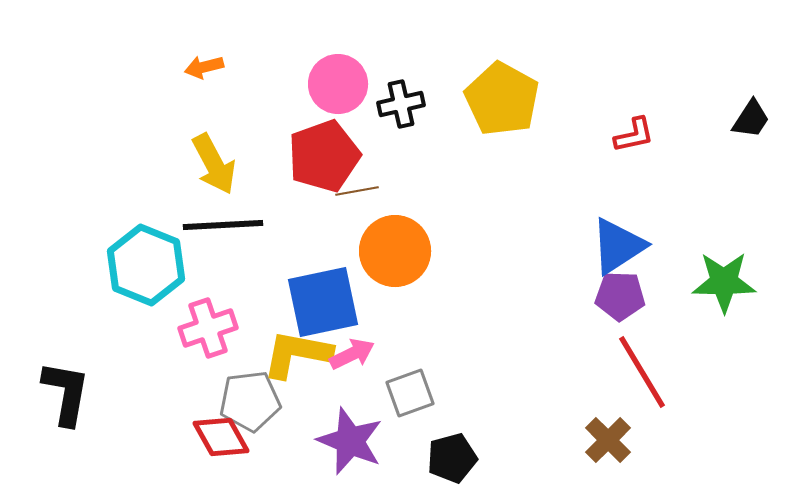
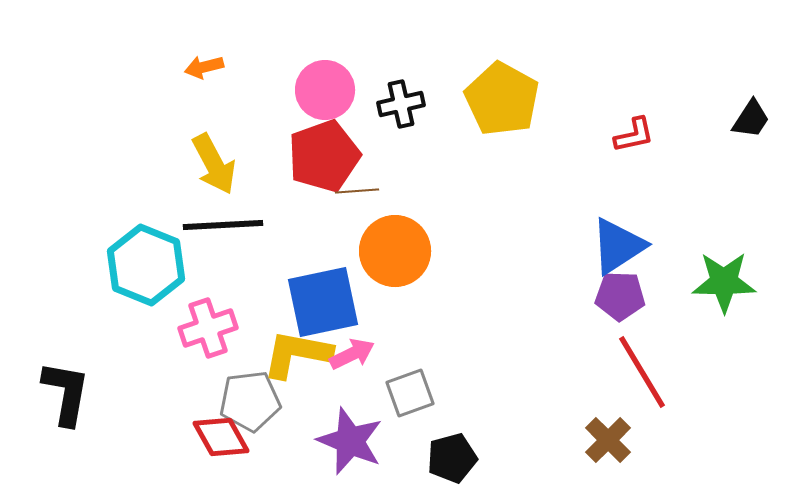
pink circle: moved 13 px left, 6 px down
brown line: rotated 6 degrees clockwise
